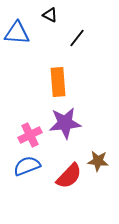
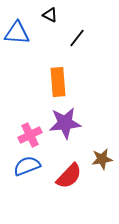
brown star: moved 4 px right, 2 px up; rotated 15 degrees counterclockwise
